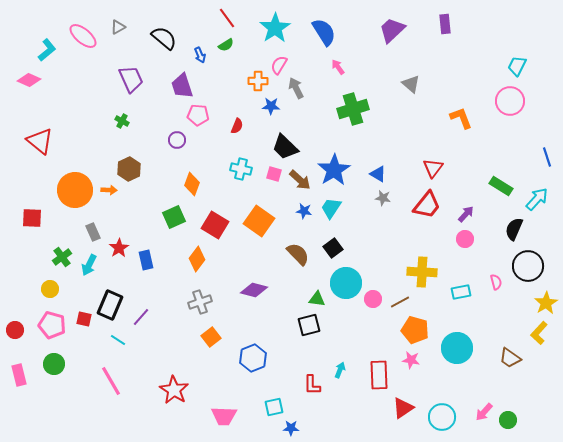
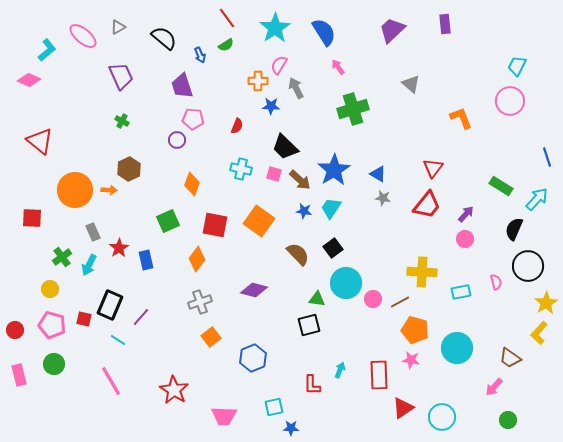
purple trapezoid at (131, 79): moved 10 px left, 3 px up
pink pentagon at (198, 115): moved 5 px left, 4 px down
green square at (174, 217): moved 6 px left, 4 px down
red square at (215, 225): rotated 20 degrees counterclockwise
pink arrow at (484, 412): moved 10 px right, 25 px up
